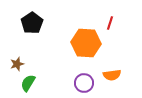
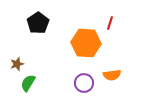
black pentagon: moved 6 px right
